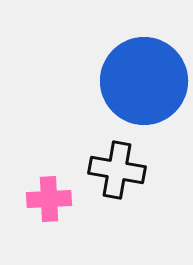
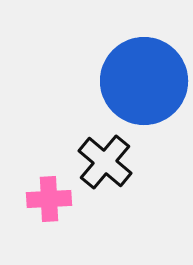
black cross: moved 12 px left, 8 px up; rotated 30 degrees clockwise
